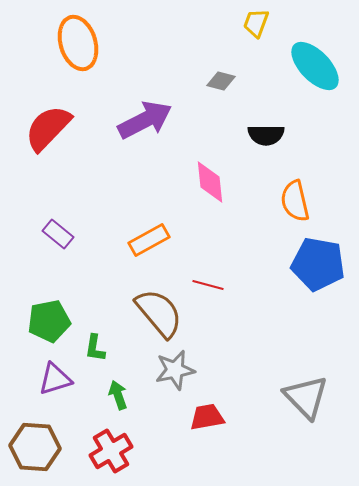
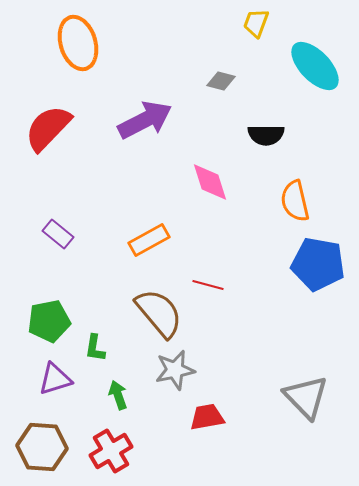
pink diamond: rotated 12 degrees counterclockwise
brown hexagon: moved 7 px right
